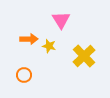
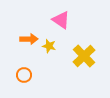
pink triangle: rotated 24 degrees counterclockwise
